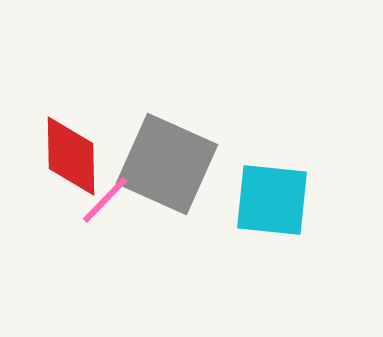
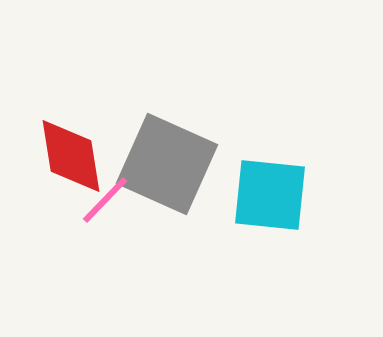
red diamond: rotated 8 degrees counterclockwise
cyan square: moved 2 px left, 5 px up
